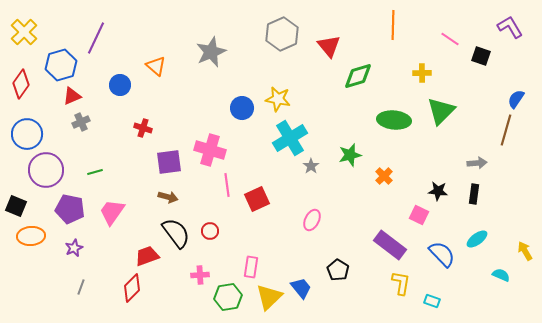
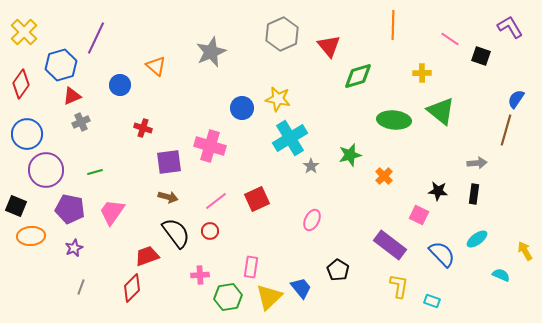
green triangle at (441, 111): rotated 36 degrees counterclockwise
pink cross at (210, 150): moved 4 px up
pink line at (227, 185): moved 11 px left, 16 px down; rotated 60 degrees clockwise
yellow L-shape at (401, 283): moved 2 px left, 3 px down
